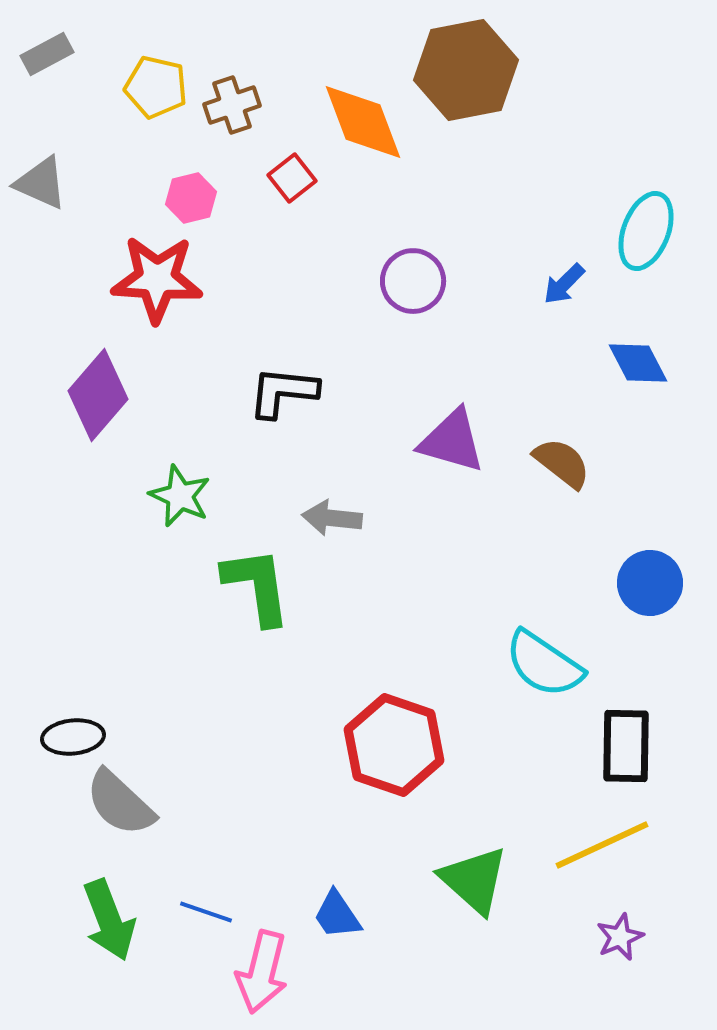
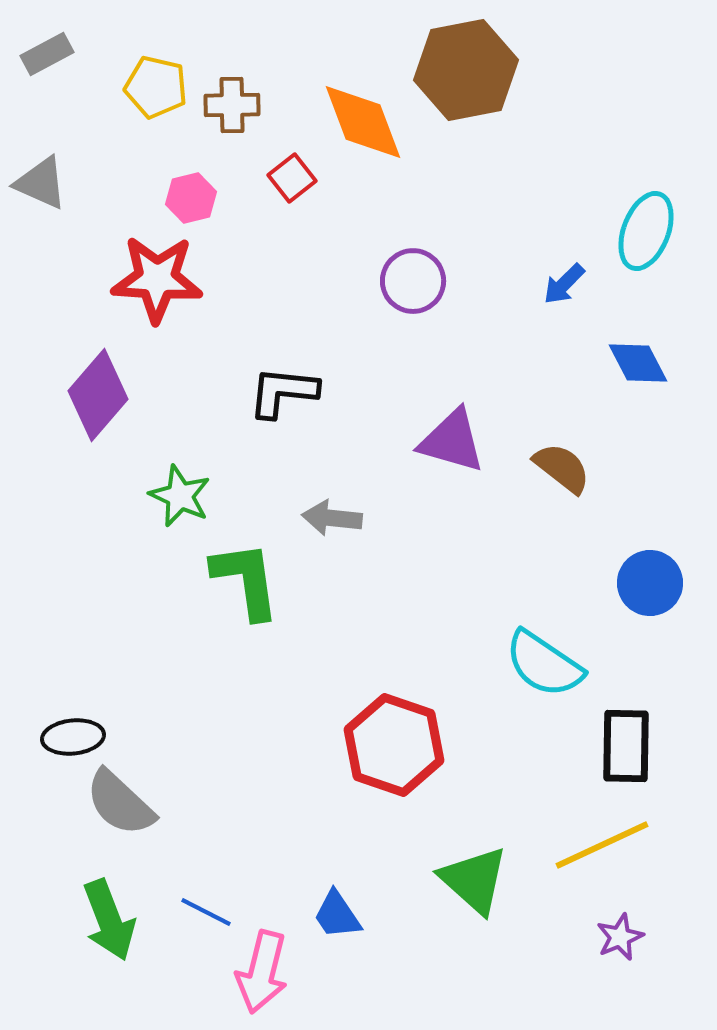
brown cross: rotated 18 degrees clockwise
brown semicircle: moved 5 px down
green L-shape: moved 11 px left, 6 px up
blue line: rotated 8 degrees clockwise
